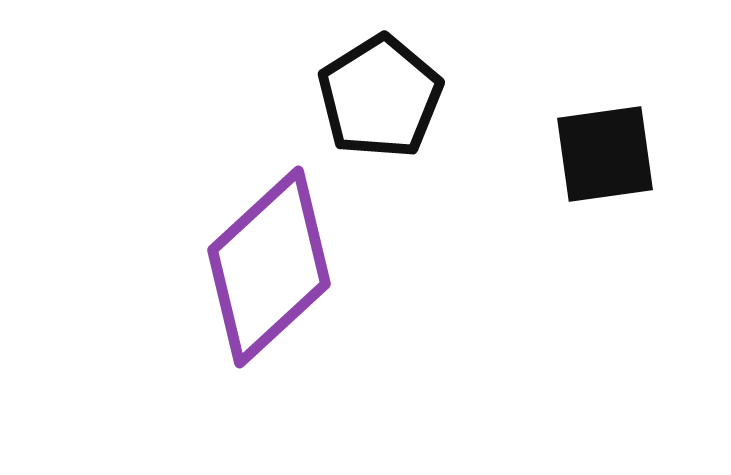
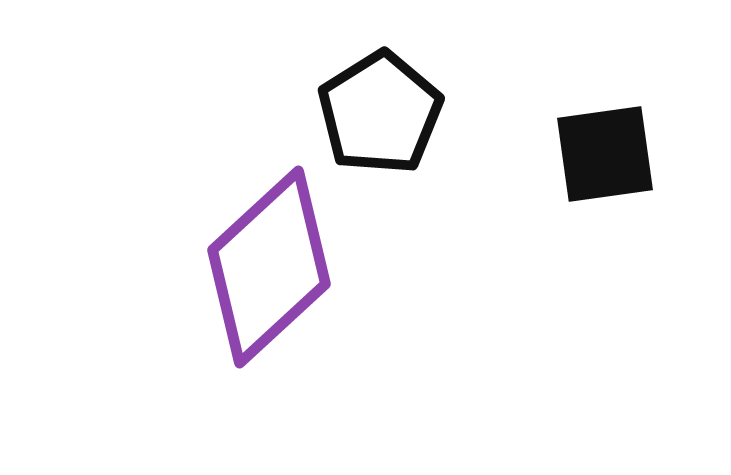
black pentagon: moved 16 px down
